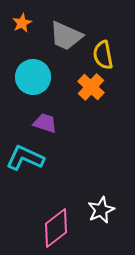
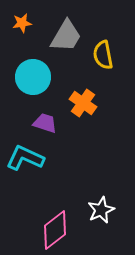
orange star: rotated 18 degrees clockwise
gray trapezoid: rotated 84 degrees counterclockwise
orange cross: moved 8 px left, 16 px down; rotated 8 degrees counterclockwise
pink diamond: moved 1 px left, 2 px down
